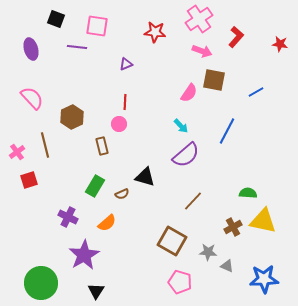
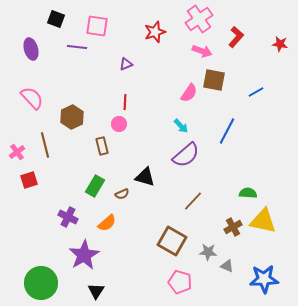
red star at (155, 32): rotated 25 degrees counterclockwise
